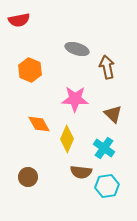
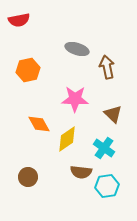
orange hexagon: moved 2 px left; rotated 25 degrees clockwise
yellow diamond: rotated 32 degrees clockwise
